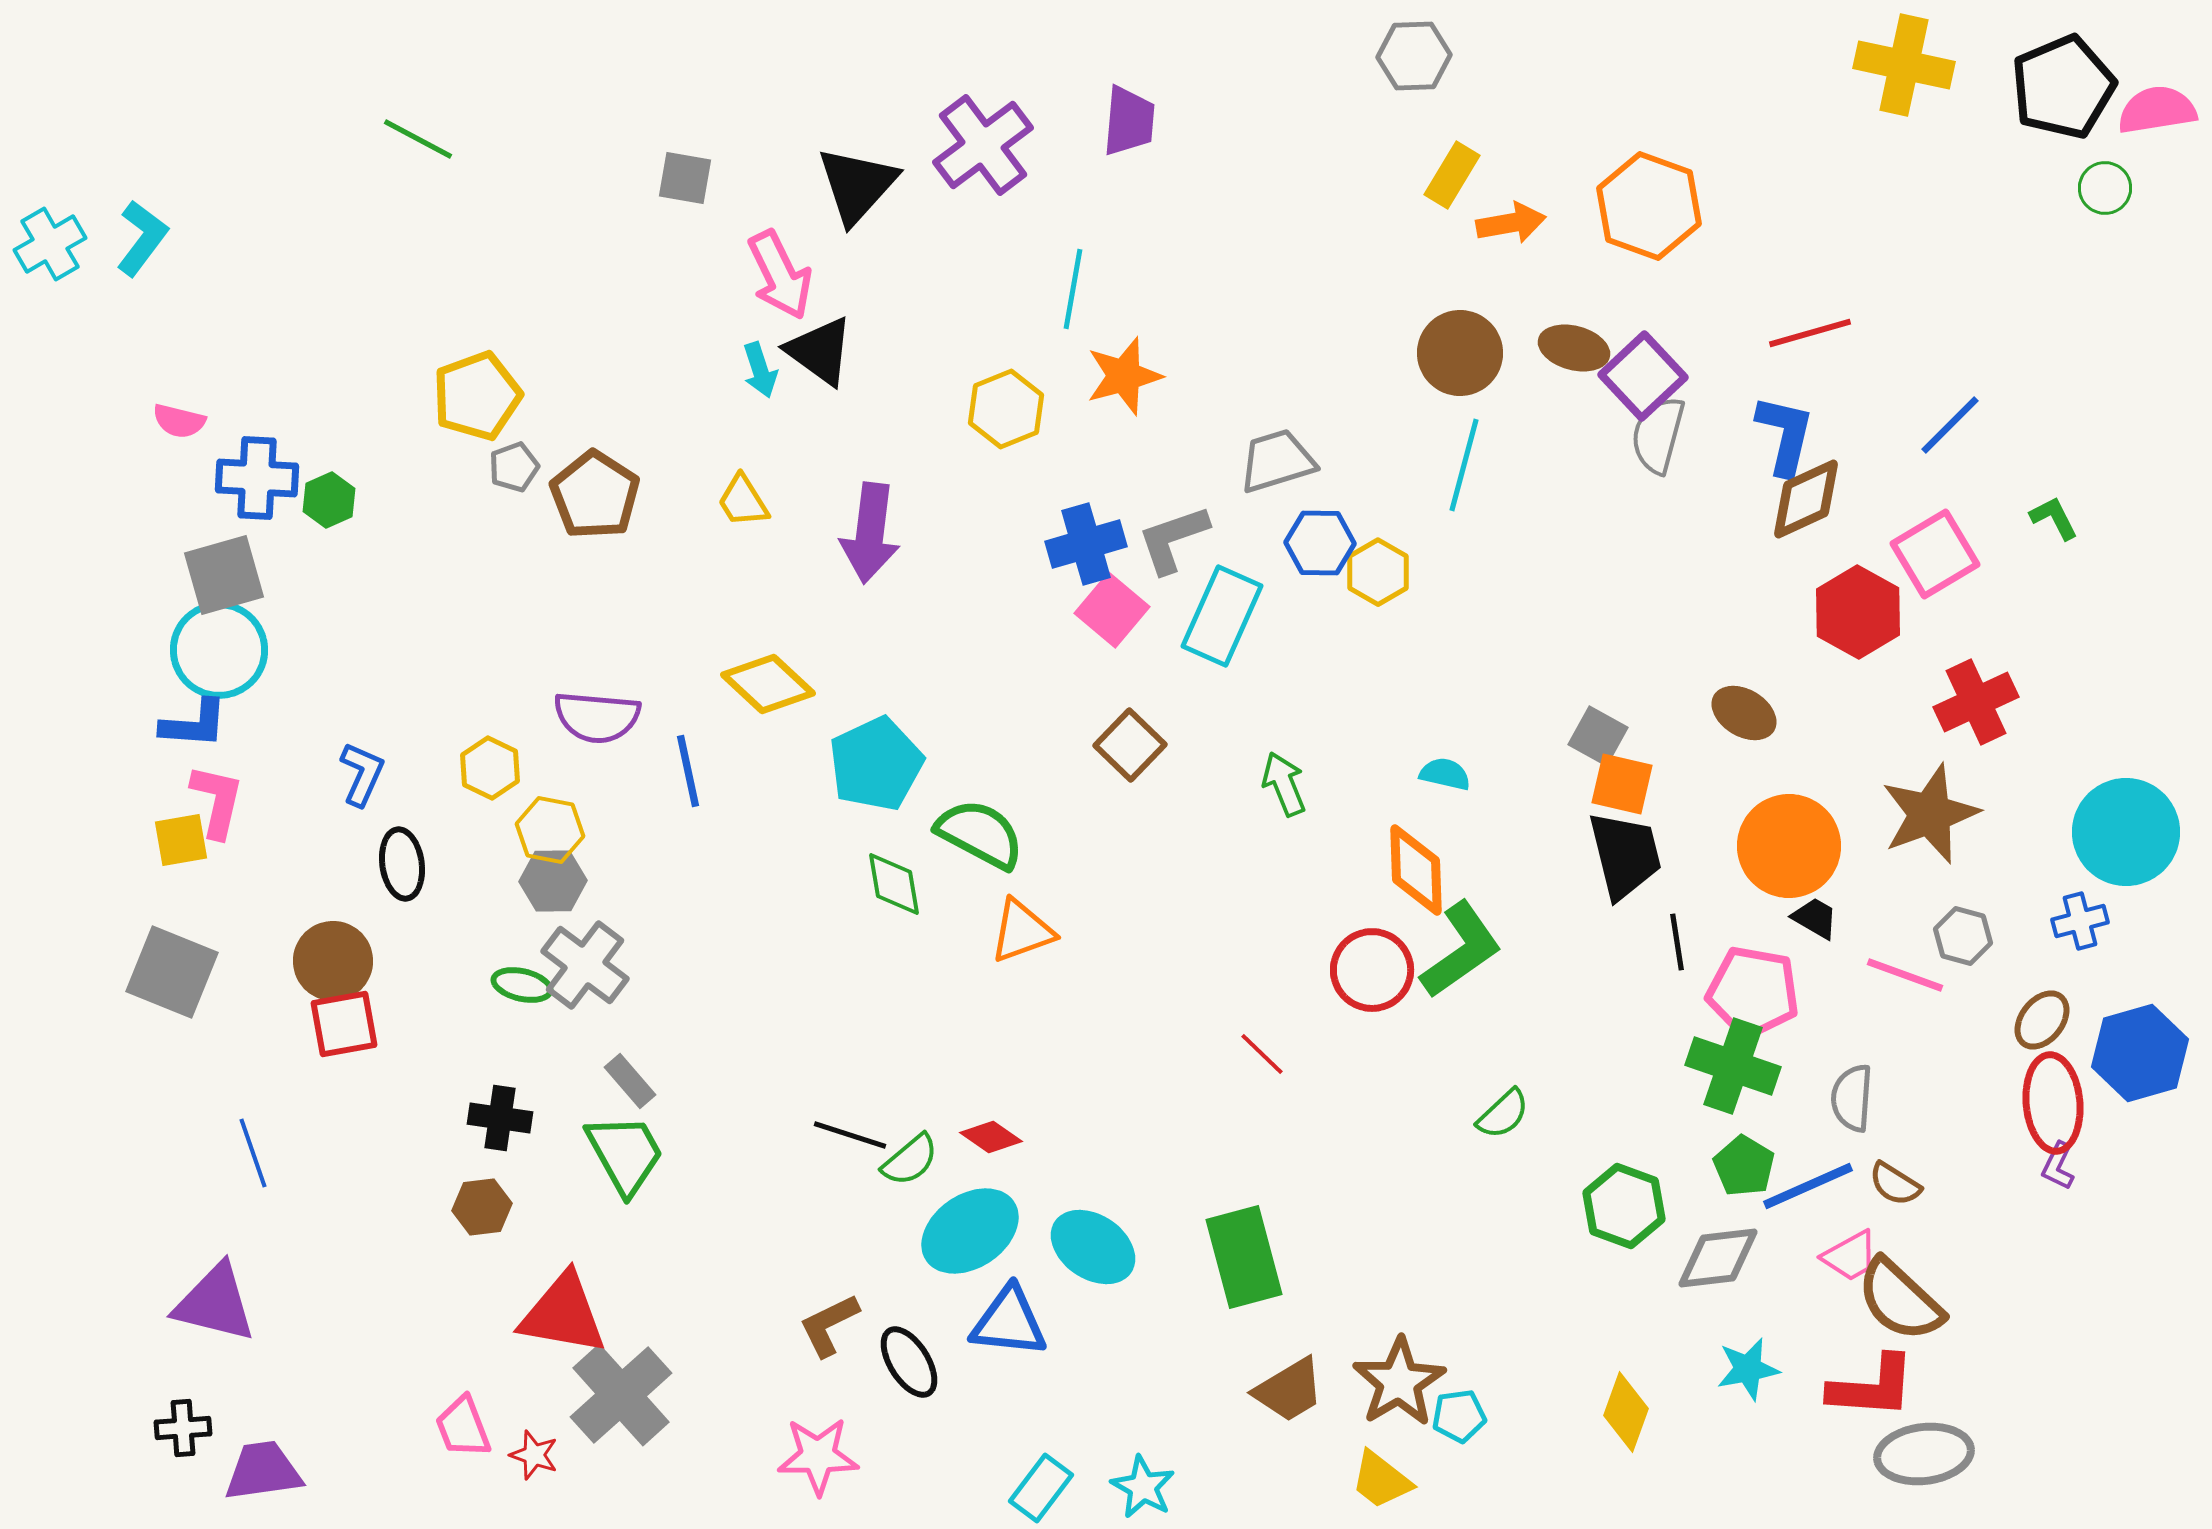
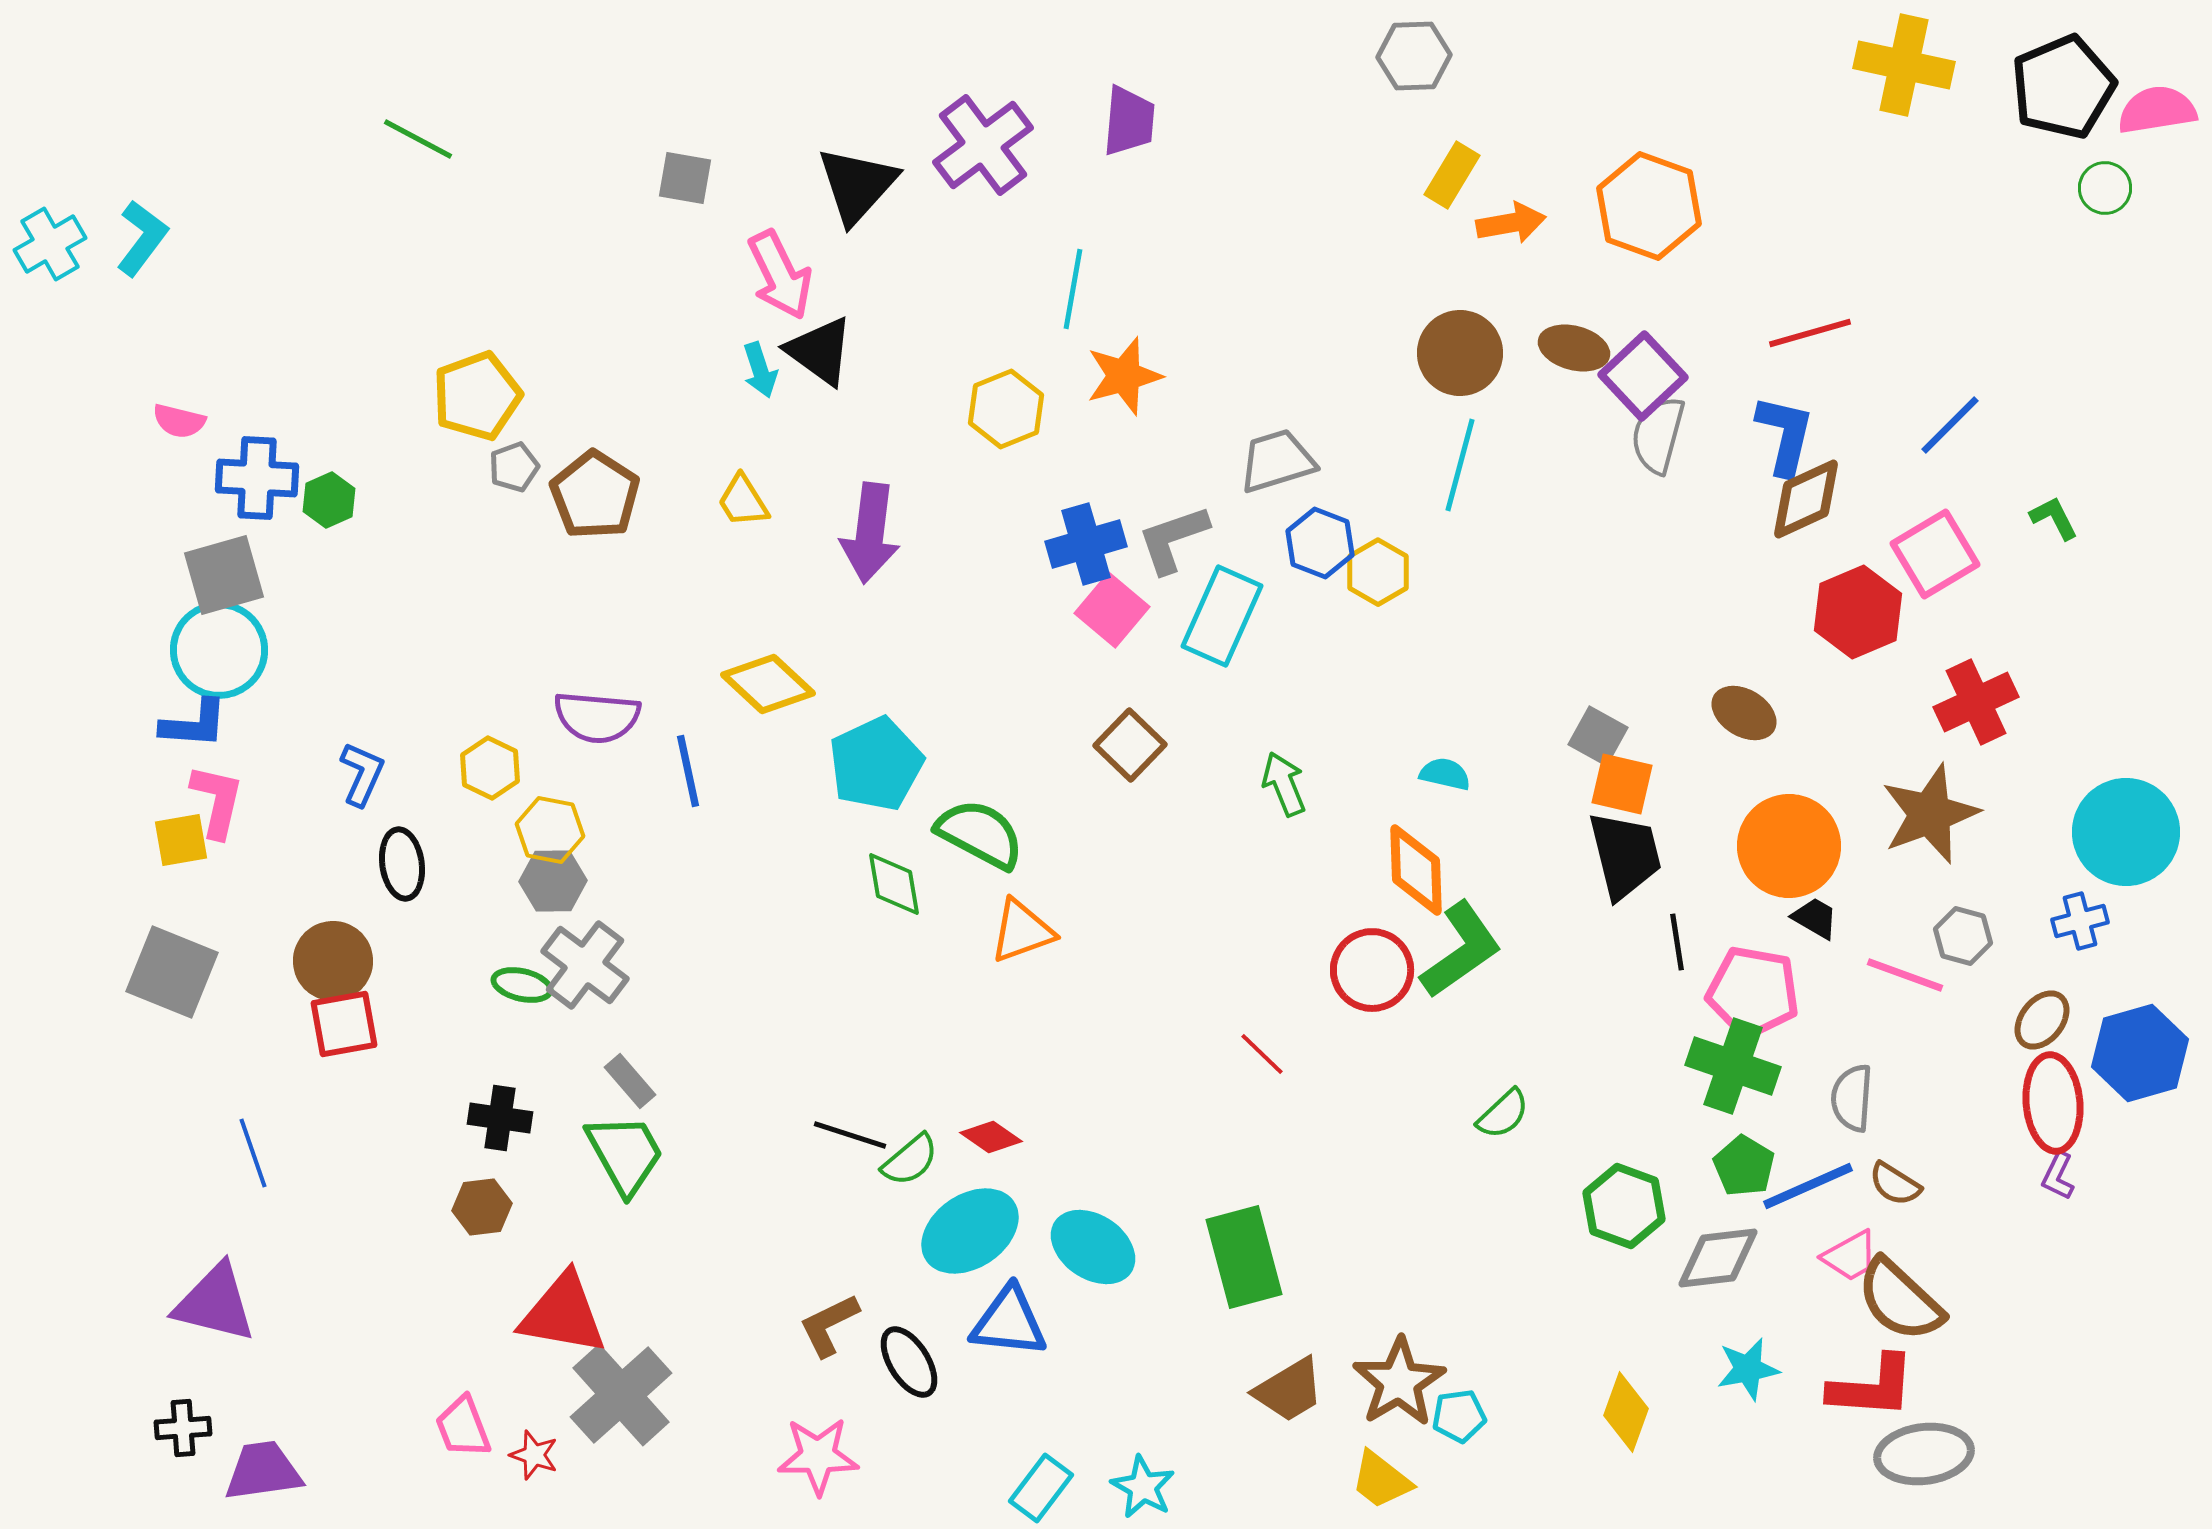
cyan line at (1464, 465): moved 4 px left
blue hexagon at (1320, 543): rotated 20 degrees clockwise
red hexagon at (1858, 612): rotated 8 degrees clockwise
purple L-shape at (2058, 1166): moved 10 px down
